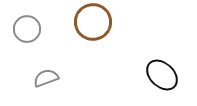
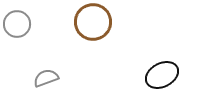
gray circle: moved 10 px left, 5 px up
black ellipse: rotated 72 degrees counterclockwise
